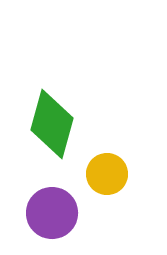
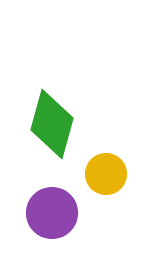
yellow circle: moved 1 px left
